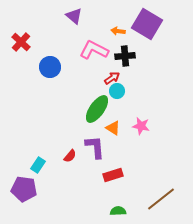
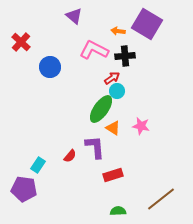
green ellipse: moved 4 px right
